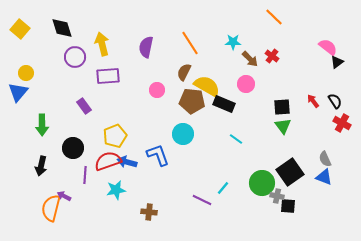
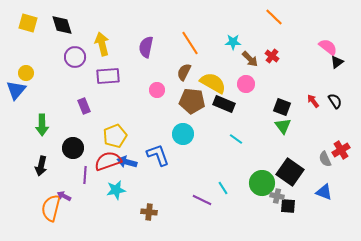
black diamond at (62, 28): moved 3 px up
yellow square at (20, 29): moved 8 px right, 6 px up; rotated 24 degrees counterclockwise
yellow semicircle at (207, 86): moved 6 px right, 3 px up
blue triangle at (18, 92): moved 2 px left, 2 px up
purple rectangle at (84, 106): rotated 14 degrees clockwise
black square at (282, 107): rotated 24 degrees clockwise
red cross at (342, 123): moved 1 px left, 27 px down; rotated 30 degrees clockwise
black square at (290, 172): rotated 20 degrees counterclockwise
blue triangle at (324, 177): moved 15 px down
cyan line at (223, 188): rotated 72 degrees counterclockwise
